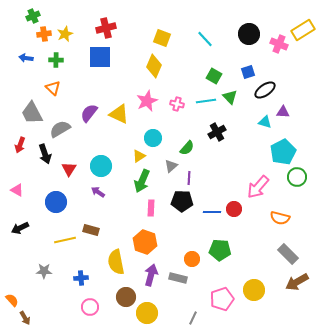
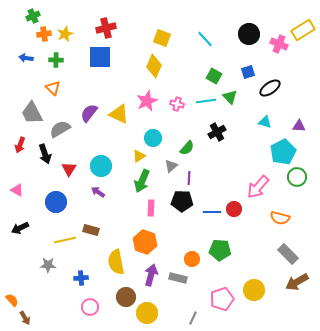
black ellipse at (265, 90): moved 5 px right, 2 px up
purple triangle at (283, 112): moved 16 px right, 14 px down
gray star at (44, 271): moved 4 px right, 6 px up
